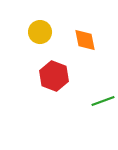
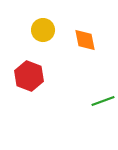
yellow circle: moved 3 px right, 2 px up
red hexagon: moved 25 px left
